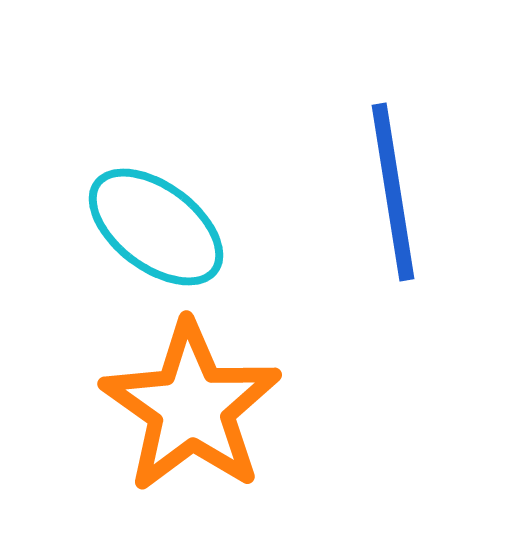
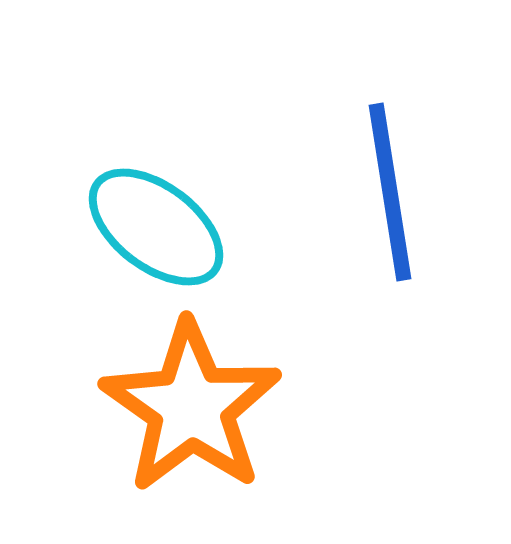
blue line: moved 3 px left
